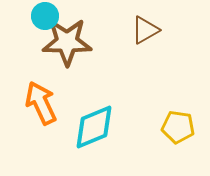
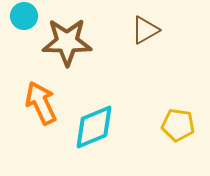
cyan circle: moved 21 px left
yellow pentagon: moved 2 px up
